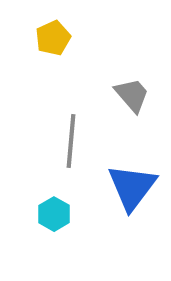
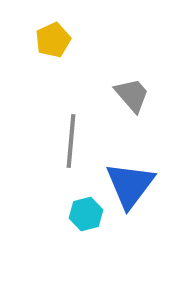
yellow pentagon: moved 2 px down
blue triangle: moved 2 px left, 2 px up
cyan hexagon: moved 32 px right; rotated 16 degrees clockwise
